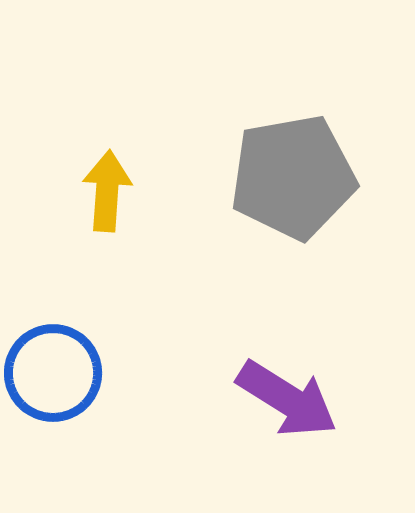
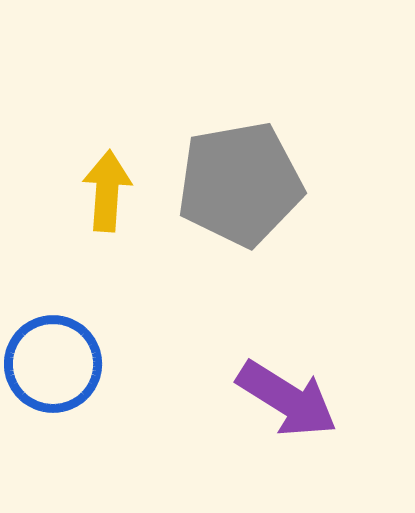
gray pentagon: moved 53 px left, 7 px down
blue circle: moved 9 px up
